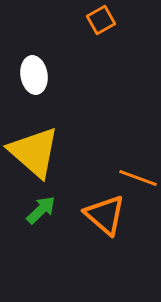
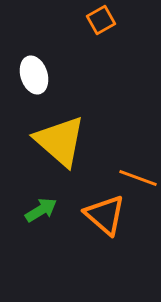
white ellipse: rotated 9 degrees counterclockwise
yellow triangle: moved 26 px right, 11 px up
green arrow: rotated 12 degrees clockwise
